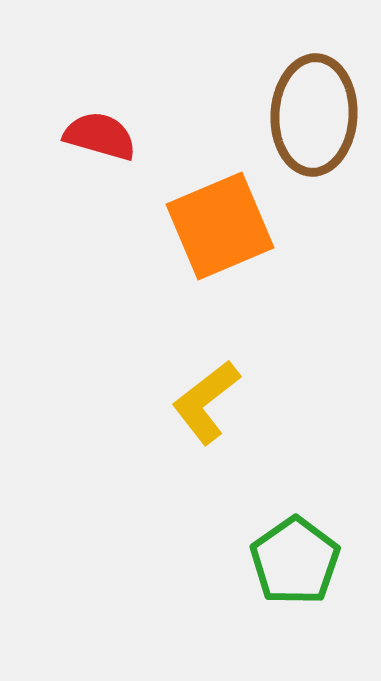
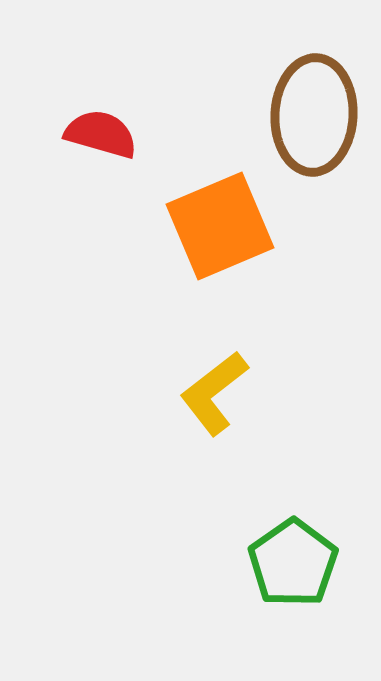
red semicircle: moved 1 px right, 2 px up
yellow L-shape: moved 8 px right, 9 px up
green pentagon: moved 2 px left, 2 px down
